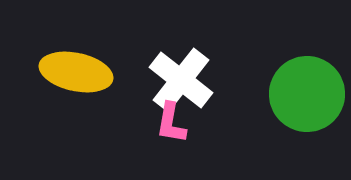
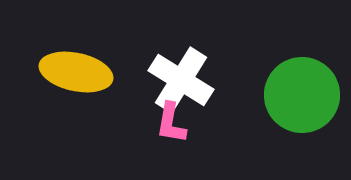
white cross: rotated 6 degrees counterclockwise
green circle: moved 5 px left, 1 px down
